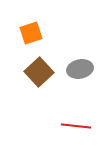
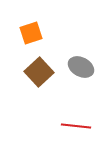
gray ellipse: moved 1 px right, 2 px up; rotated 40 degrees clockwise
